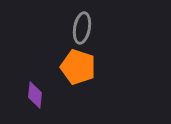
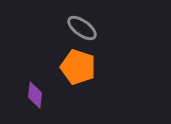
gray ellipse: rotated 64 degrees counterclockwise
